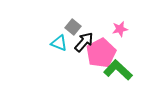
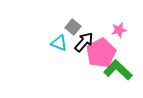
pink star: moved 1 px left, 1 px down
